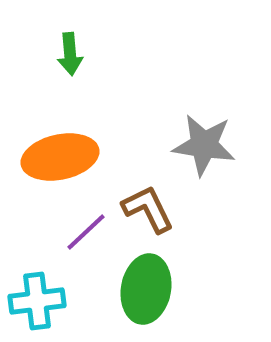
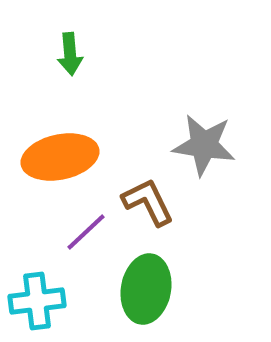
brown L-shape: moved 7 px up
